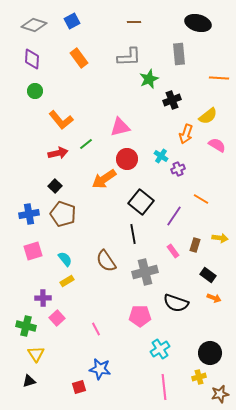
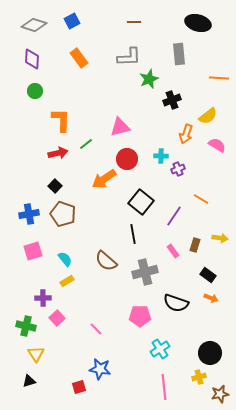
orange L-shape at (61, 120): rotated 140 degrees counterclockwise
cyan cross at (161, 156): rotated 32 degrees counterclockwise
brown semicircle at (106, 261): rotated 15 degrees counterclockwise
orange arrow at (214, 298): moved 3 px left
pink line at (96, 329): rotated 16 degrees counterclockwise
